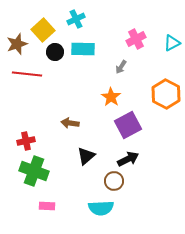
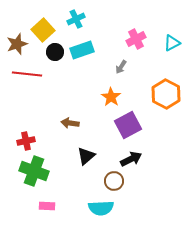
cyan rectangle: moved 1 px left, 1 px down; rotated 20 degrees counterclockwise
black arrow: moved 3 px right
